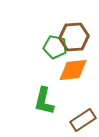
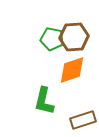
green pentagon: moved 3 px left, 8 px up
orange diamond: moved 1 px left; rotated 12 degrees counterclockwise
brown rectangle: rotated 15 degrees clockwise
